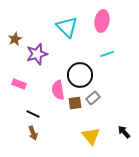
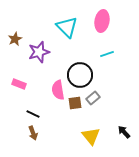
purple star: moved 2 px right, 2 px up
